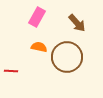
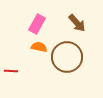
pink rectangle: moved 7 px down
